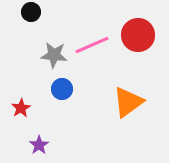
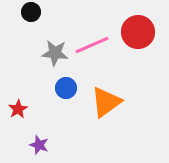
red circle: moved 3 px up
gray star: moved 1 px right, 2 px up
blue circle: moved 4 px right, 1 px up
orange triangle: moved 22 px left
red star: moved 3 px left, 1 px down
purple star: rotated 18 degrees counterclockwise
